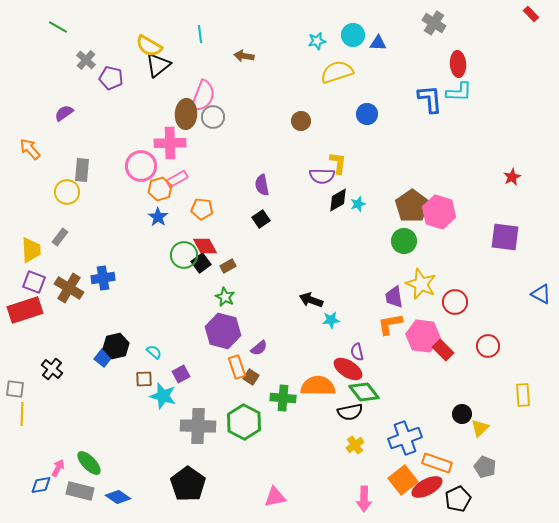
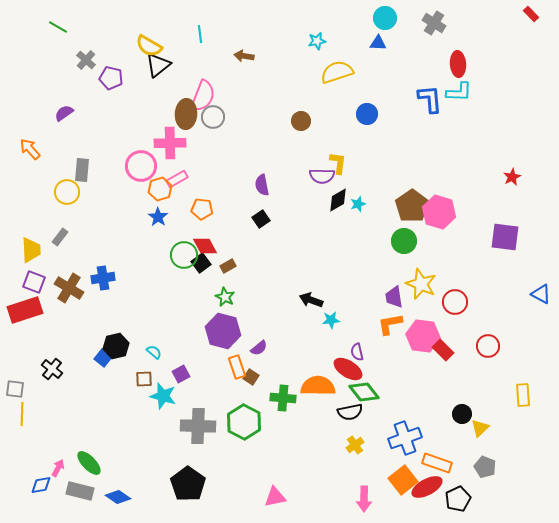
cyan circle at (353, 35): moved 32 px right, 17 px up
